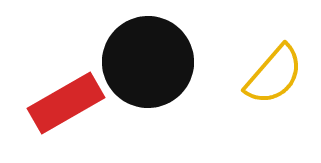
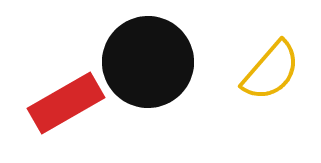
yellow semicircle: moved 3 px left, 4 px up
